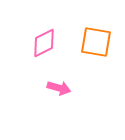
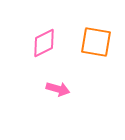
pink arrow: moved 1 px left, 1 px down
